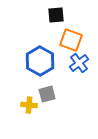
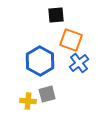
yellow cross: moved 1 px left, 4 px up
